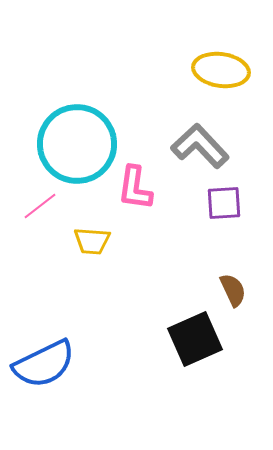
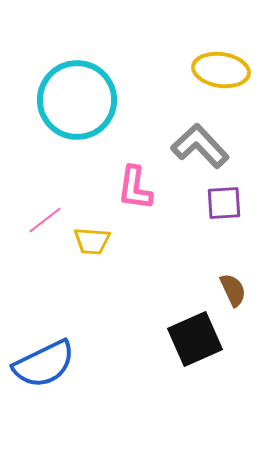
cyan circle: moved 44 px up
pink line: moved 5 px right, 14 px down
